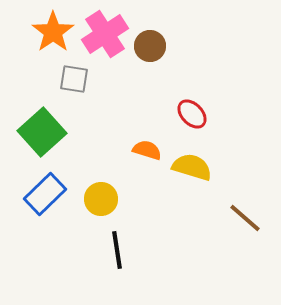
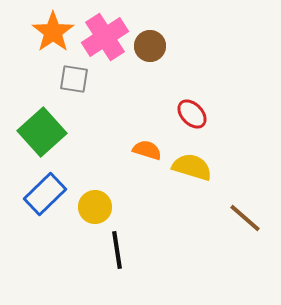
pink cross: moved 3 px down
yellow circle: moved 6 px left, 8 px down
